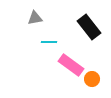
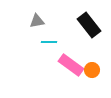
gray triangle: moved 2 px right, 3 px down
black rectangle: moved 2 px up
orange circle: moved 9 px up
